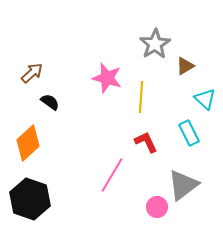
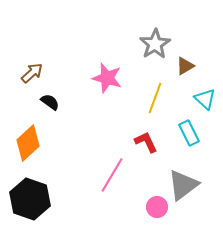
yellow line: moved 14 px right, 1 px down; rotated 16 degrees clockwise
